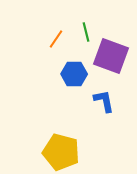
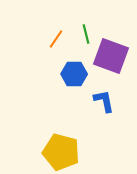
green line: moved 2 px down
